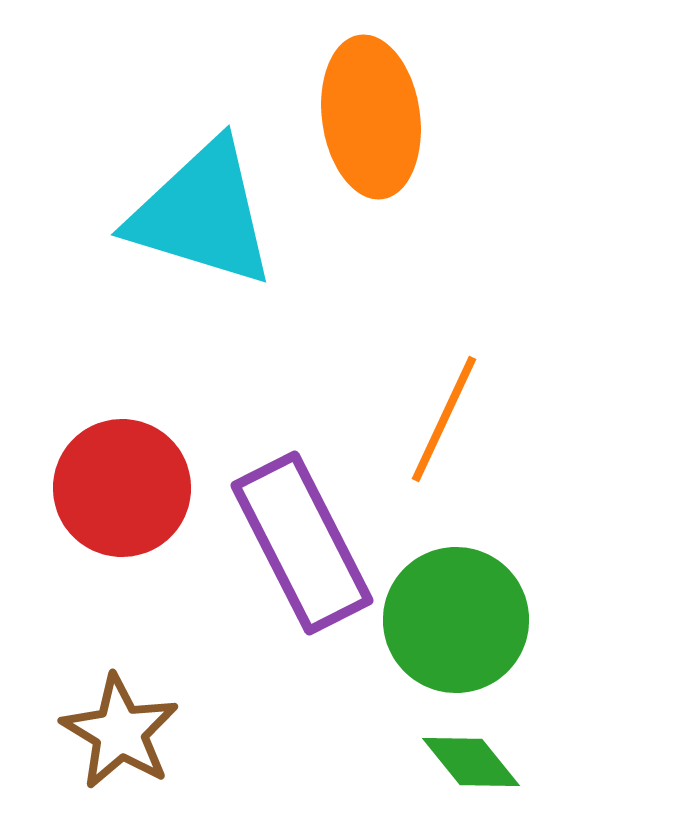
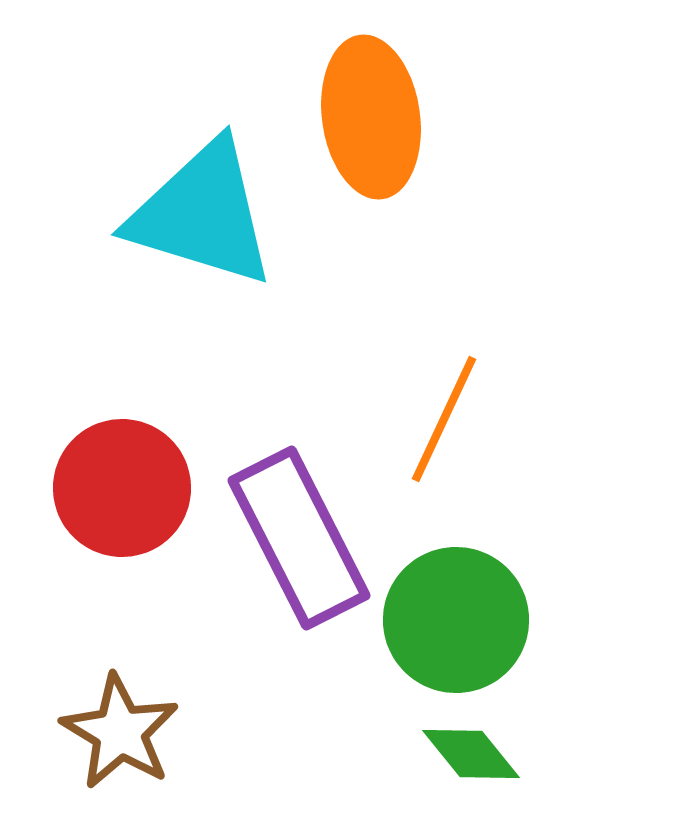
purple rectangle: moved 3 px left, 5 px up
green diamond: moved 8 px up
